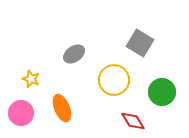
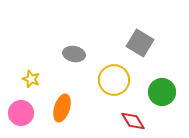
gray ellipse: rotated 45 degrees clockwise
orange ellipse: rotated 40 degrees clockwise
